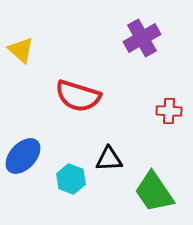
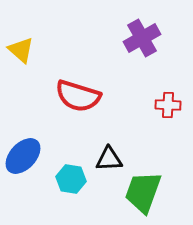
red cross: moved 1 px left, 6 px up
cyan hexagon: rotated 12 degrees counterclockwise
green trapezoid: moved 11 px left; rotated 54 degrees clockwise
